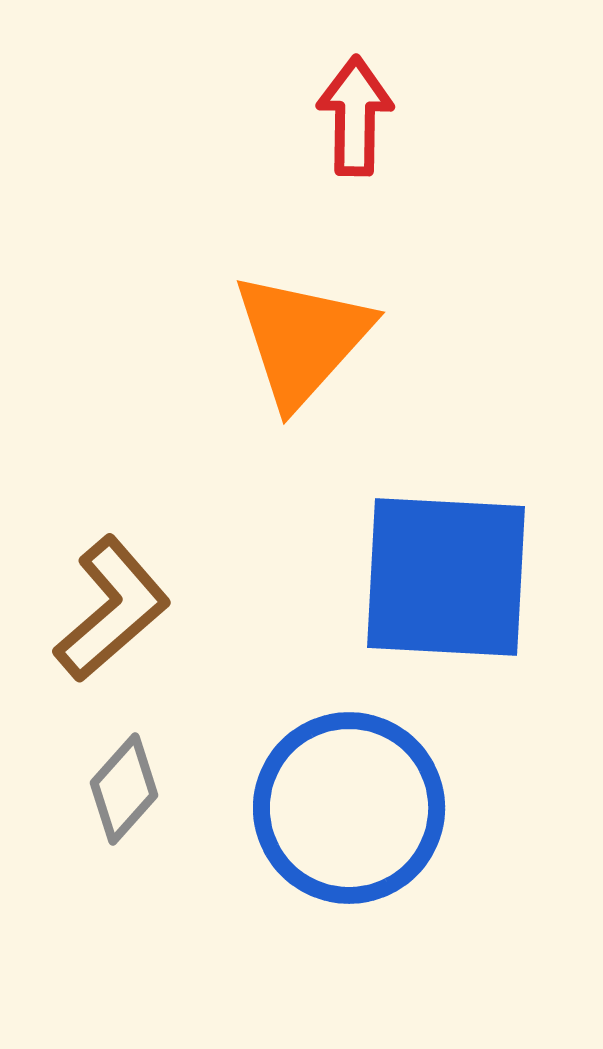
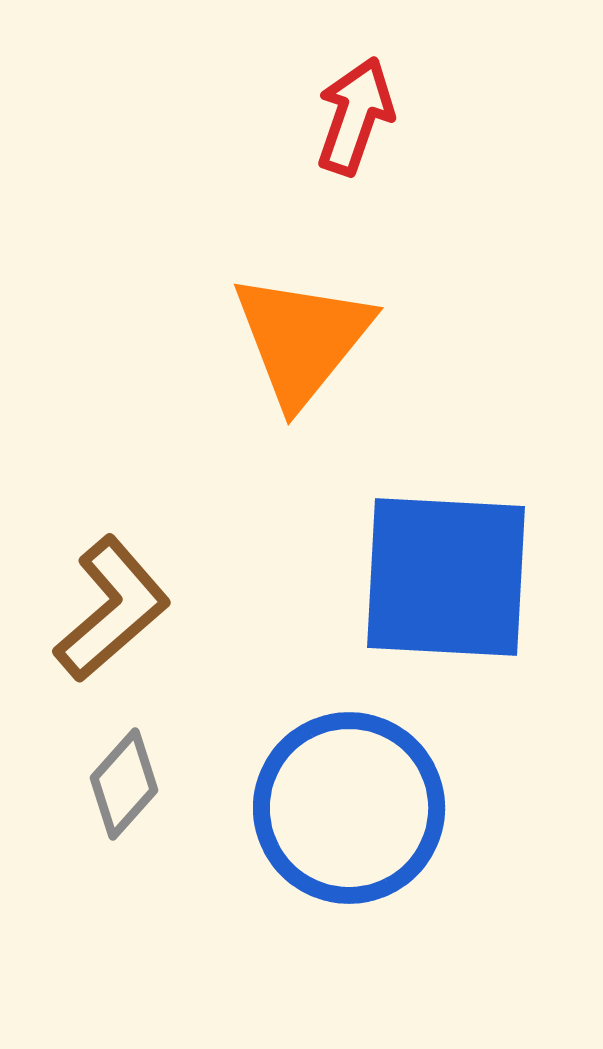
red arrow: rotated 18 degrees clockwise
orange triangle: rotated 3 degrees counterclockwise
gray diamond: moved 5 px up
